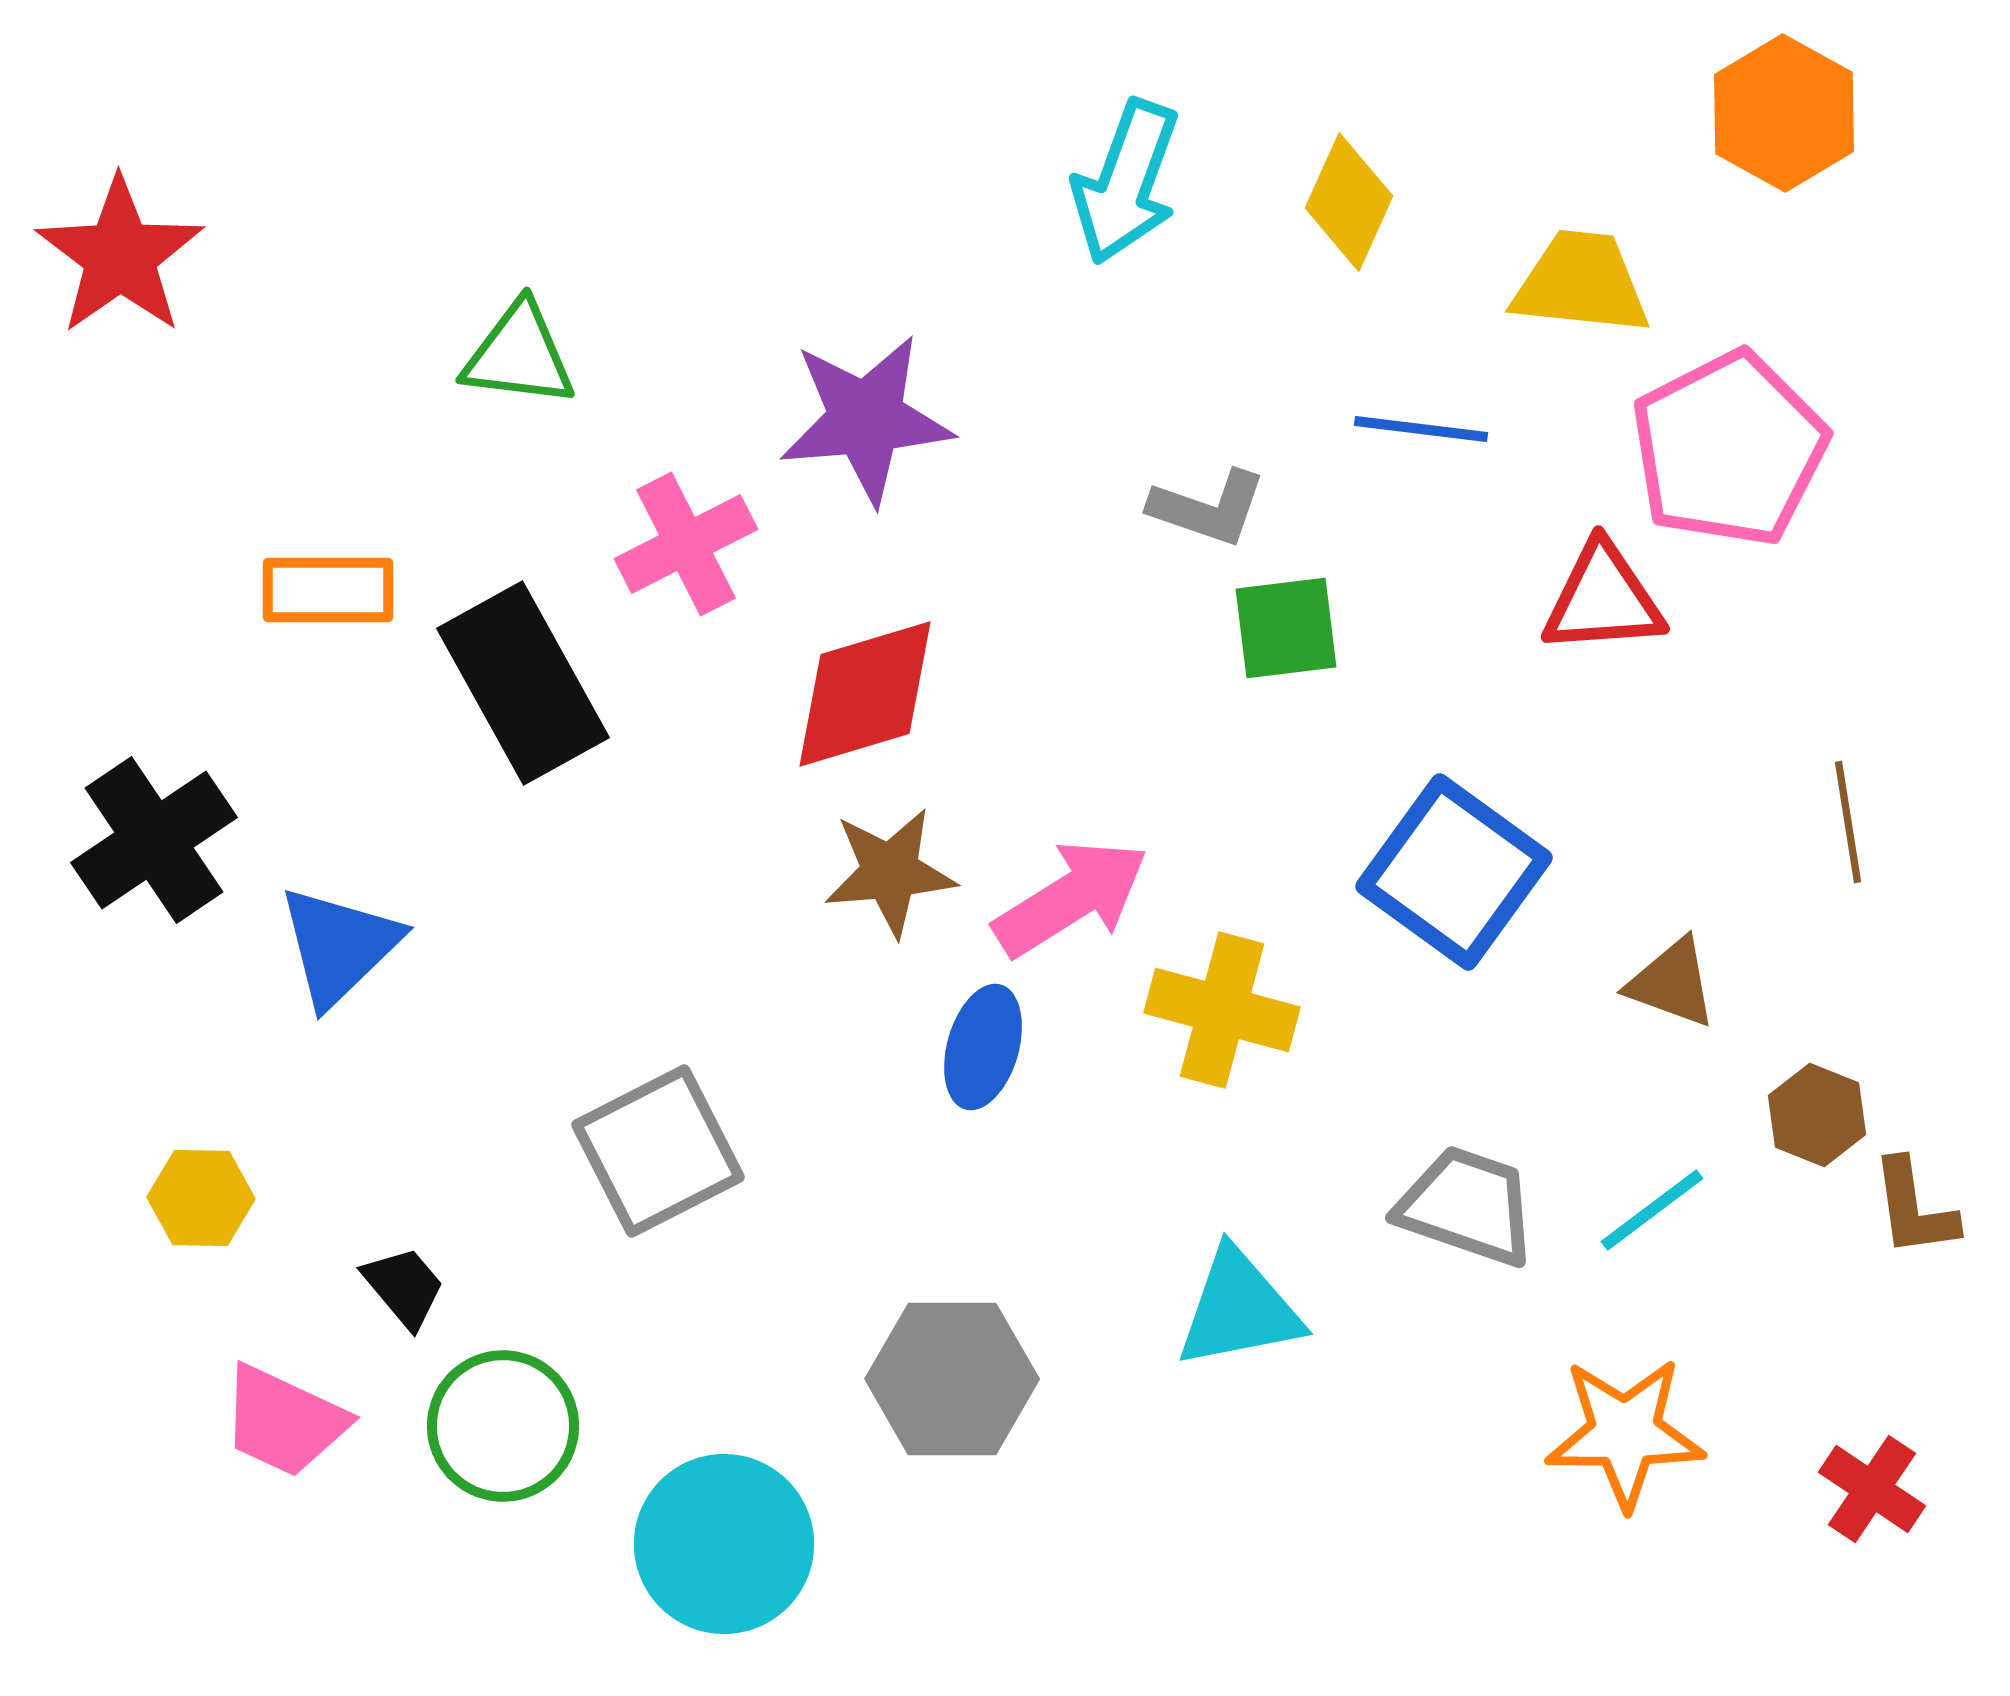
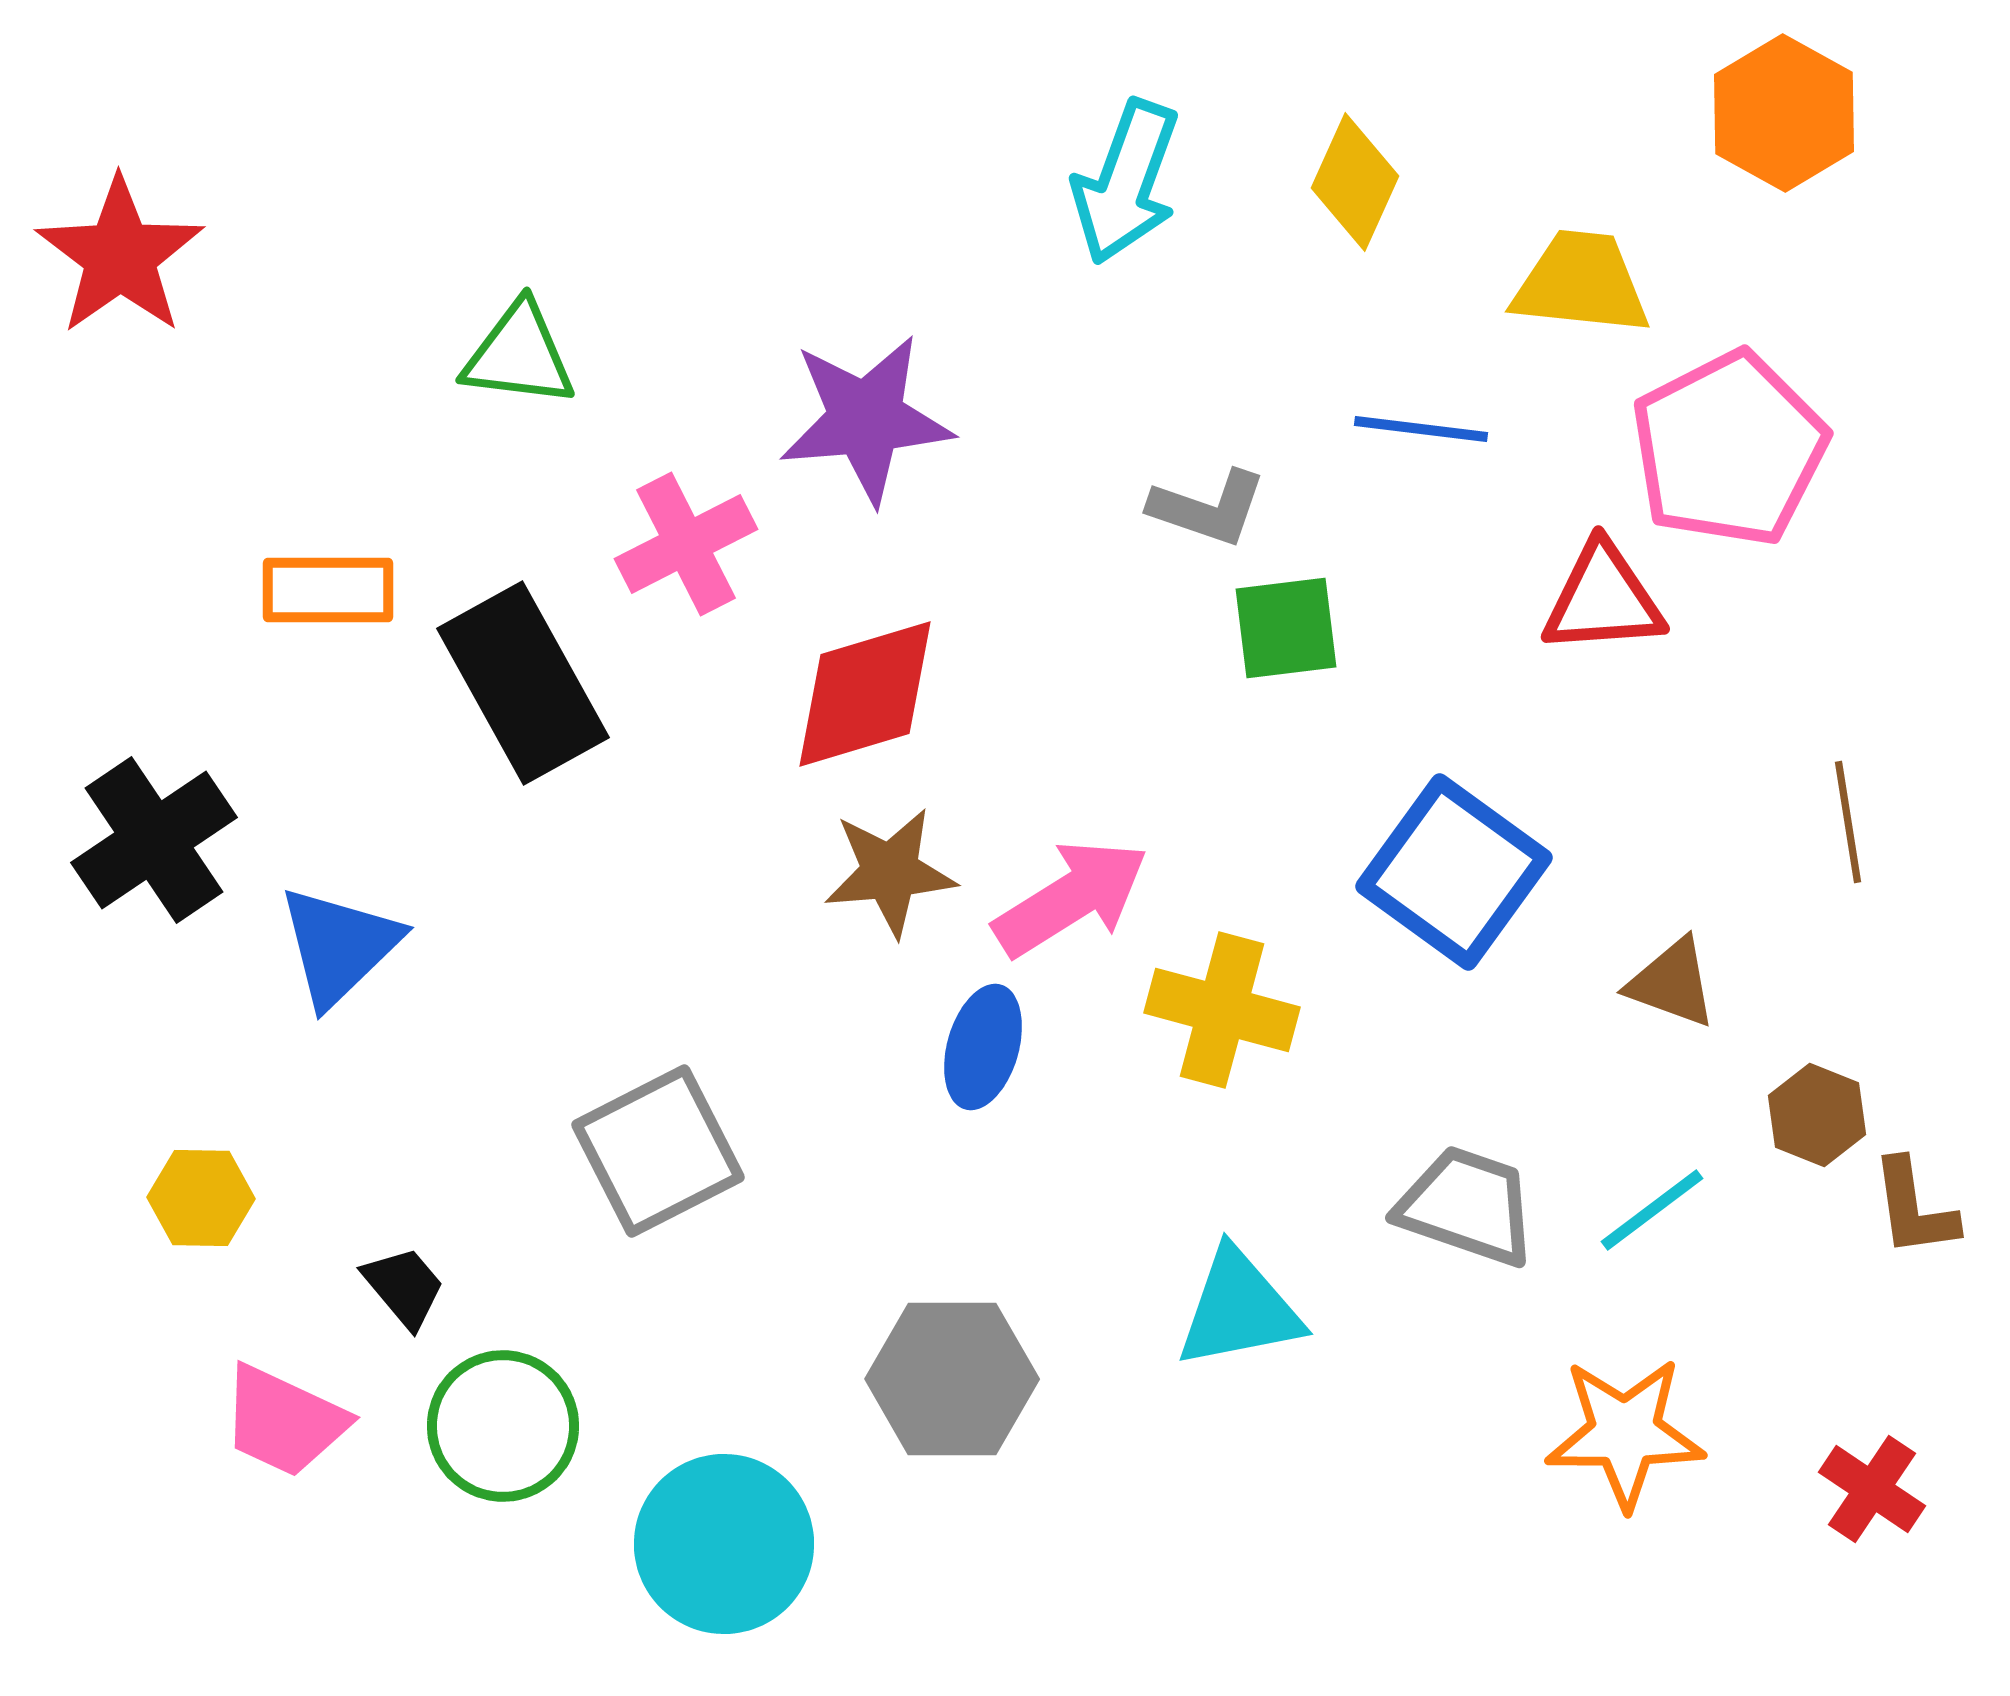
yellow diamond: moved 6 px right, 20 px up
